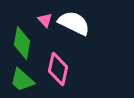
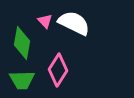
pink triangle: moved 1 px down
pink diamond: moved 1 px down; rotated 20 degrees clockwise
green trapezoid: rotated 44 degrees counterclockwise
